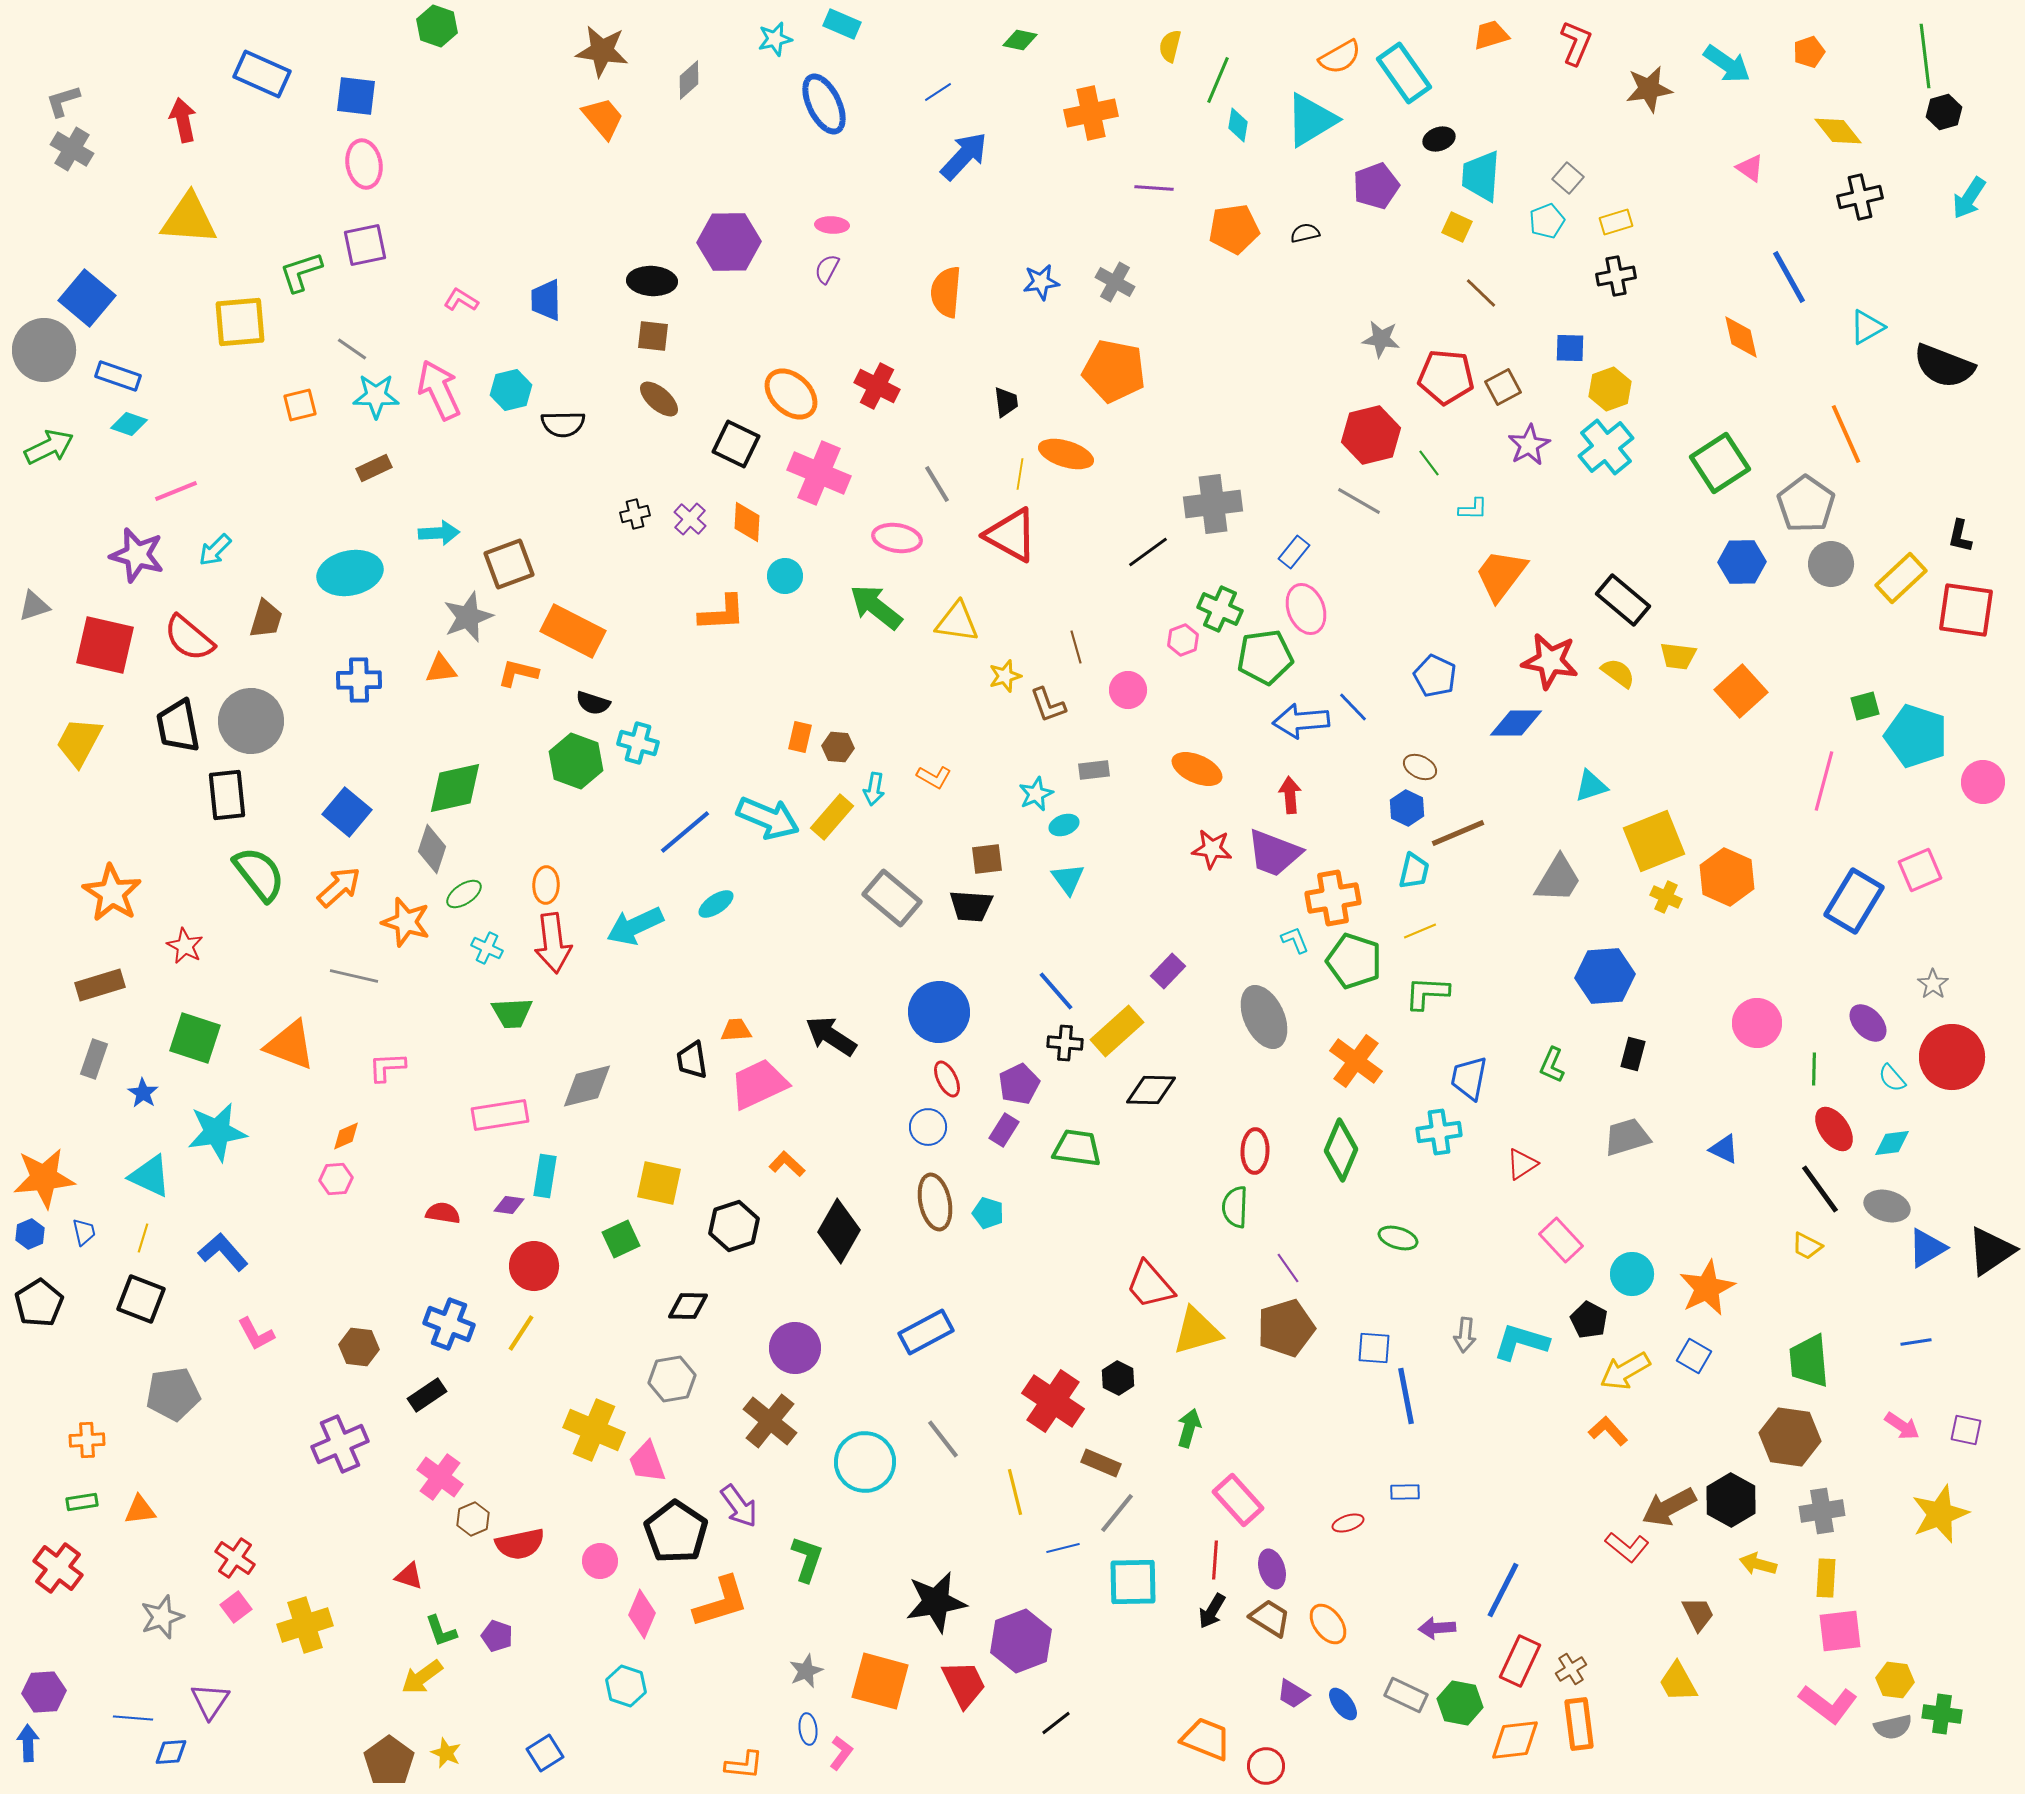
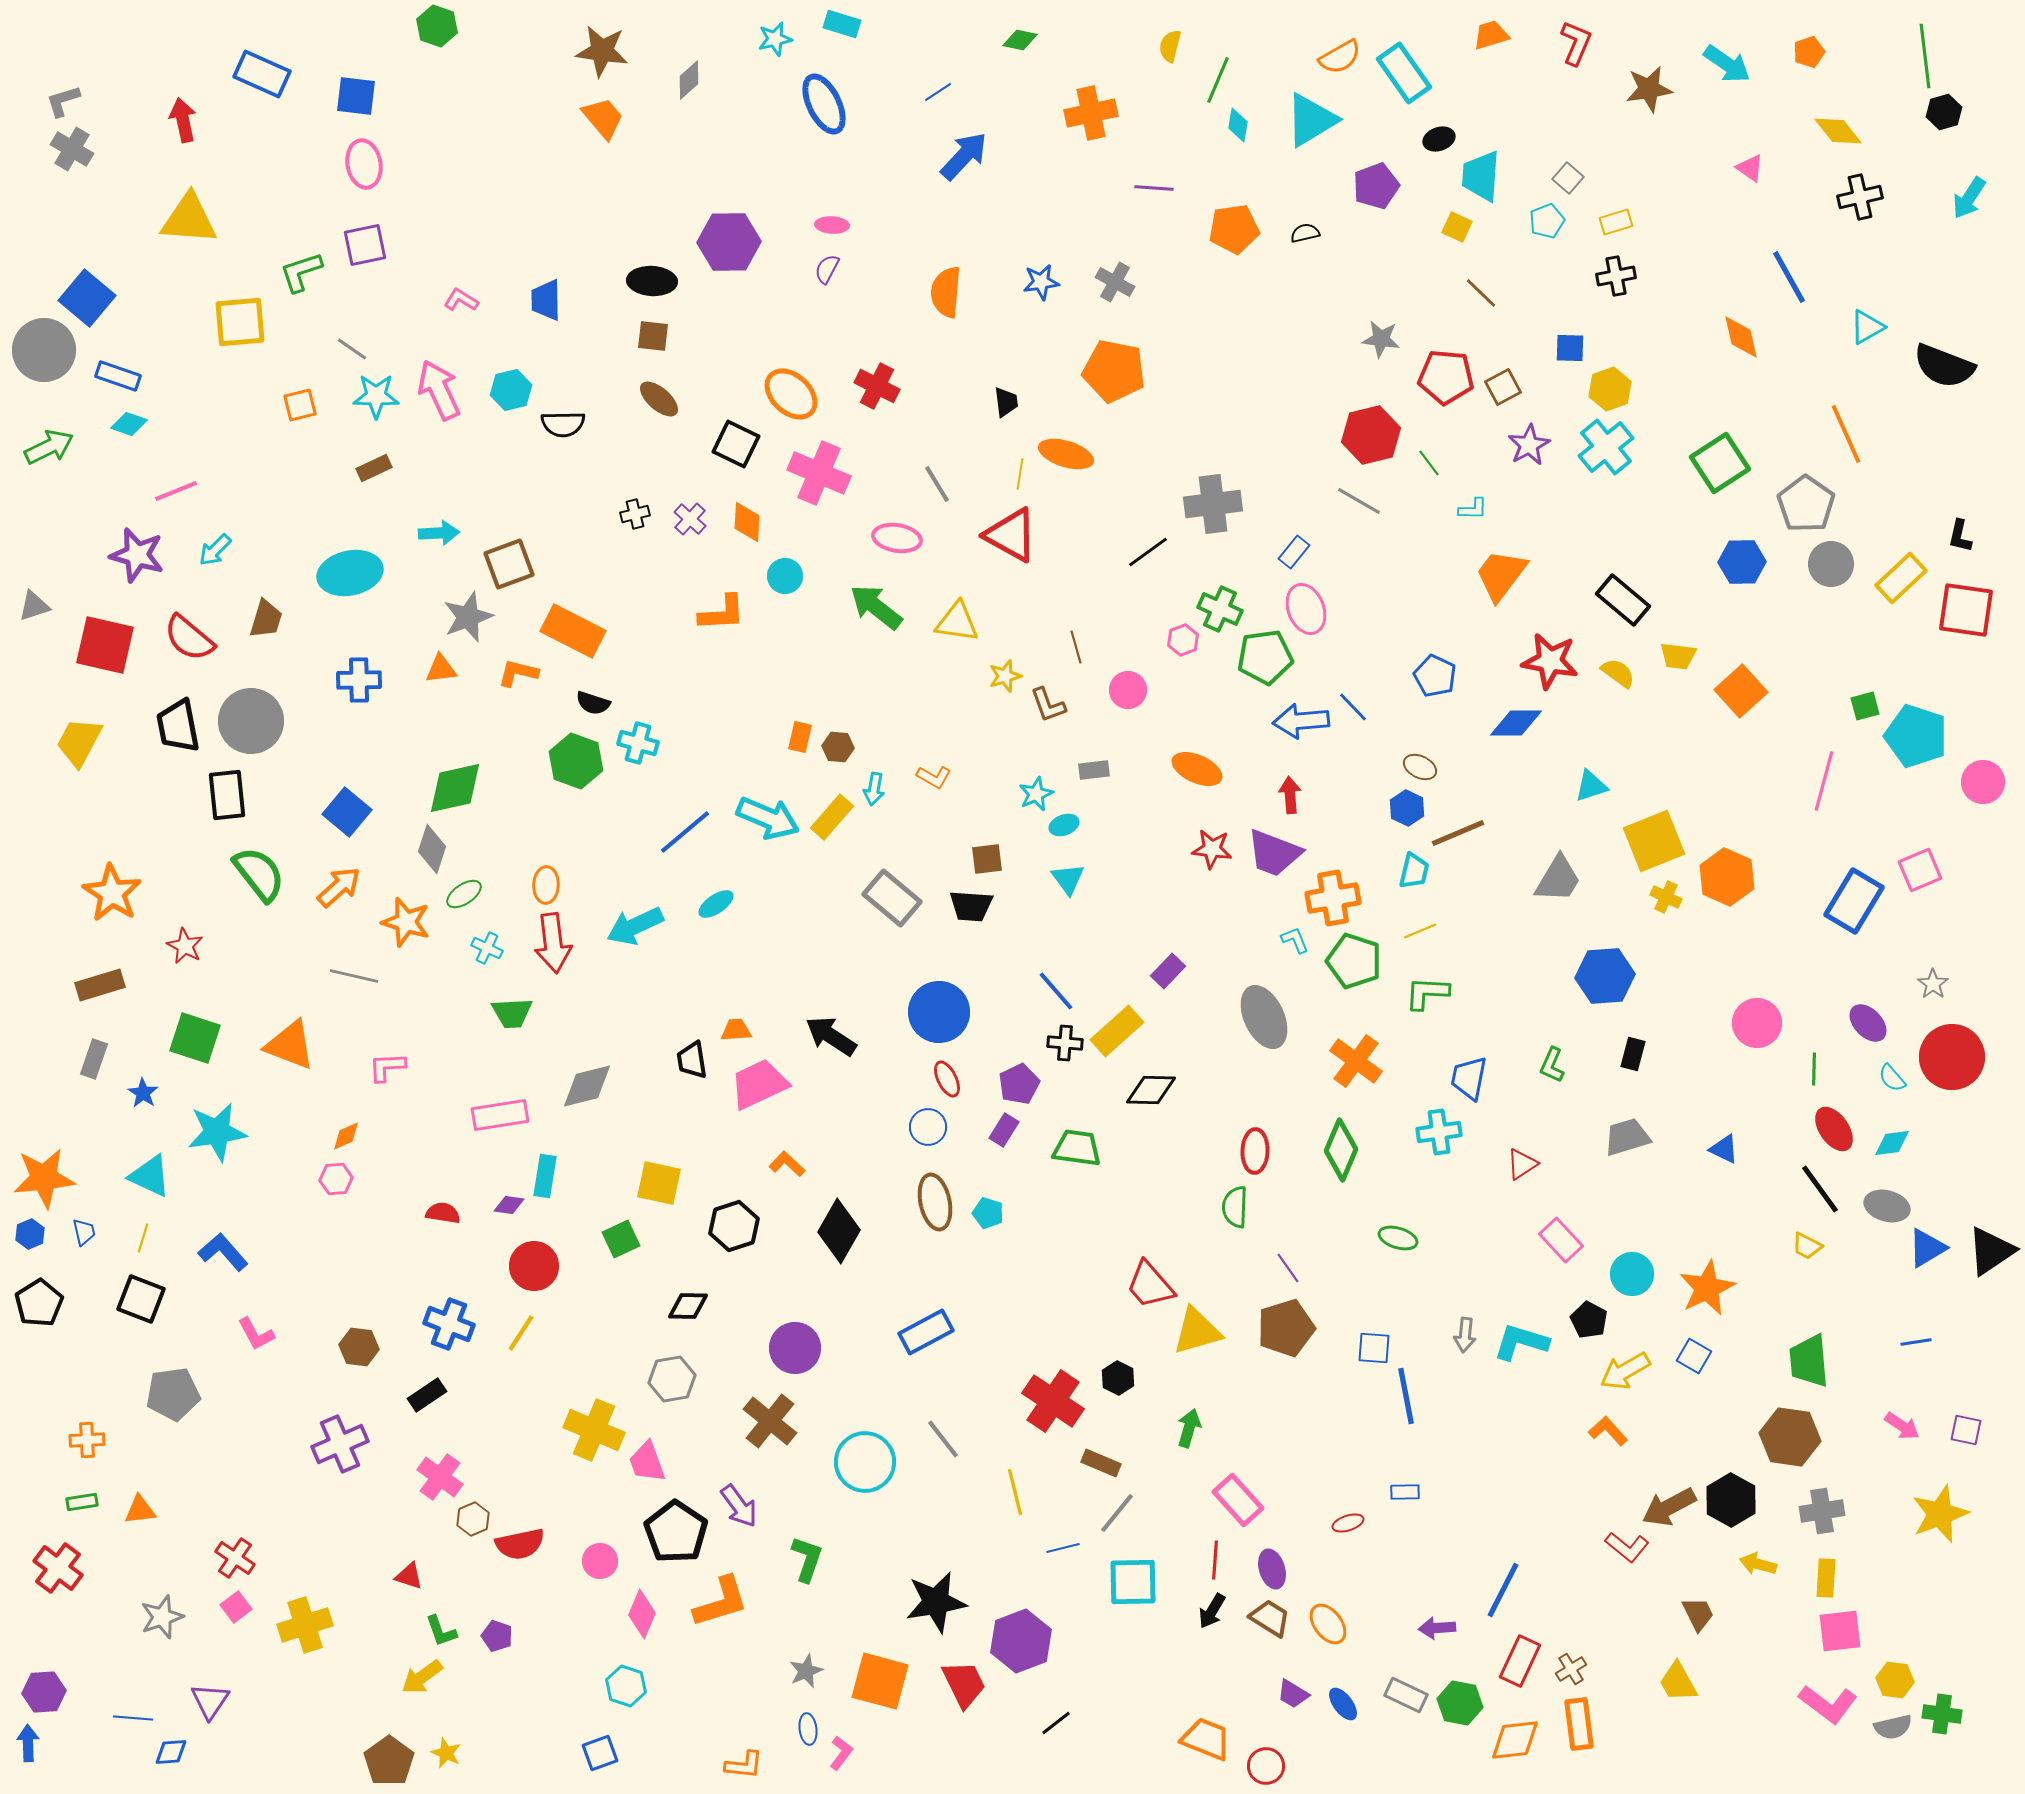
cyan rectangle at (842, 24): rotated 6 degrees counterclockwise
blue square at (545, 1753): moved 55 px right; rotated 12 degrees clockwise
